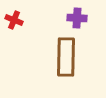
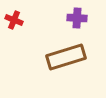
brown rectangle: rotated 72 degrees clockwise
